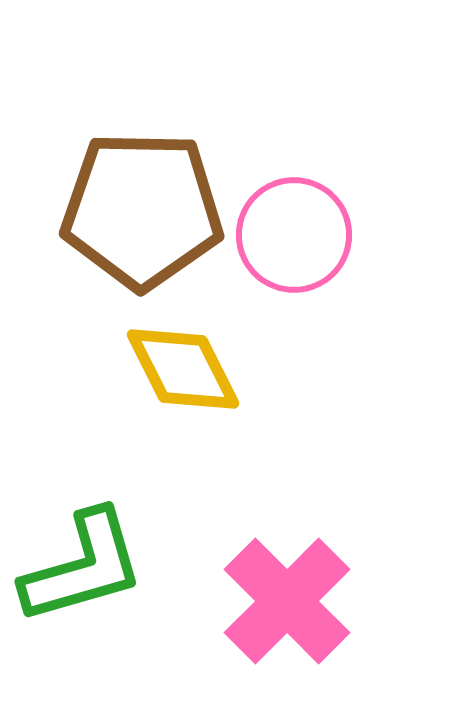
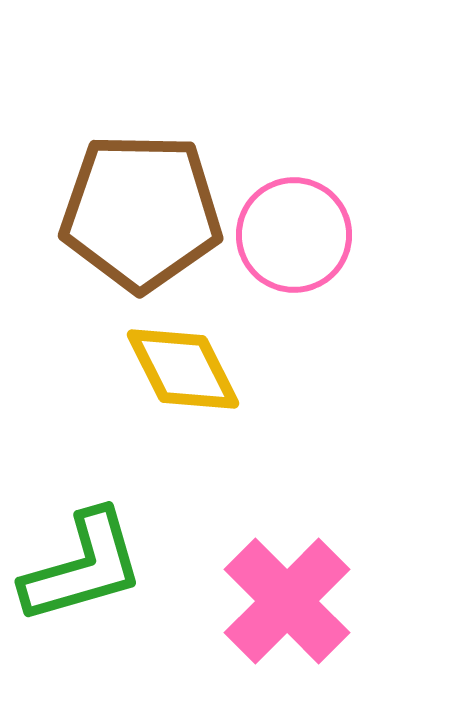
brown pentagon: moved 1 px left, 2 px down
